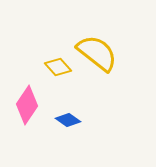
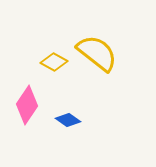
yellow diamond: moved 4 px left, 5 px up; rotated 20 degrees counterclockwise
